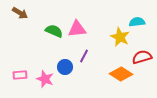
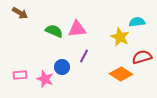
blue circle: moved 3 px left
